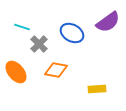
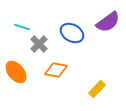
yellow rectangle: rotated 42 degrees counterclockwise
